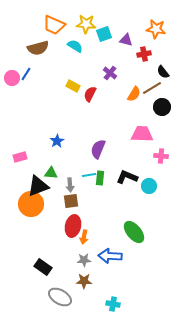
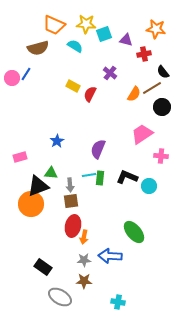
pink trapezoid: rotated 35 degrees counterclockwise
cyan cross: moved 5 px right, 2 px up
